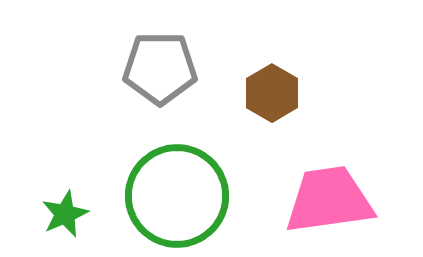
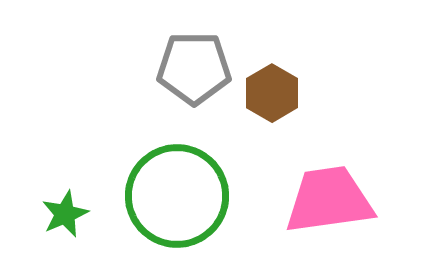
gray pentagon: moved 34 px right
